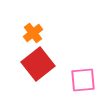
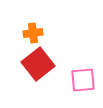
orange cross: rotated 30 degrees clockwise
